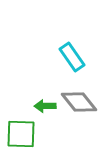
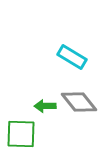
cyan rectangle: rotated 24 degrees counterclockwise
